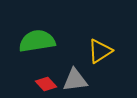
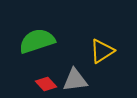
green semicircle: rotated 9 degrees counterclockwise
yellow triangle: moved 2 px right
